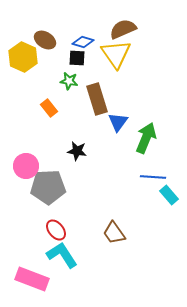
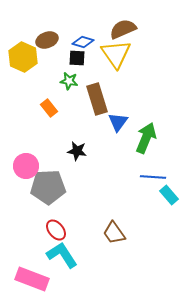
brown ellipse: moved 2 px right; rotated 50 degrees counterclockwise
